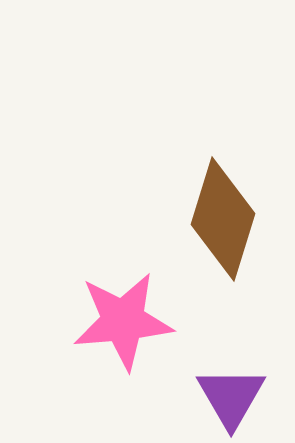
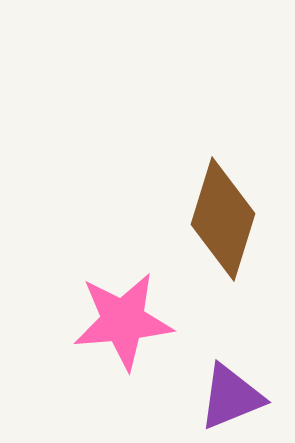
purple triangle: rotated 38 degrees clockwise
